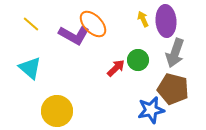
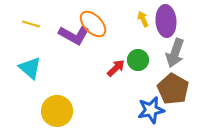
yellow line: rotated 24 degrees counterclockwise
brown pentagon: rotated 16 degrees clockwise
